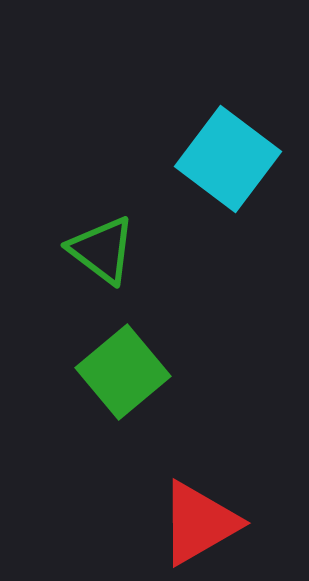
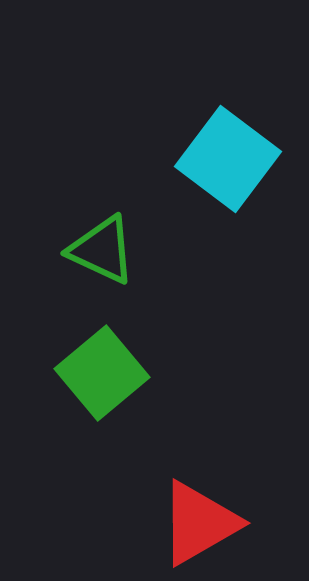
green triangle: rotated 12 degrees counterclockwise
green square: moved 21 px left, 1 px down
